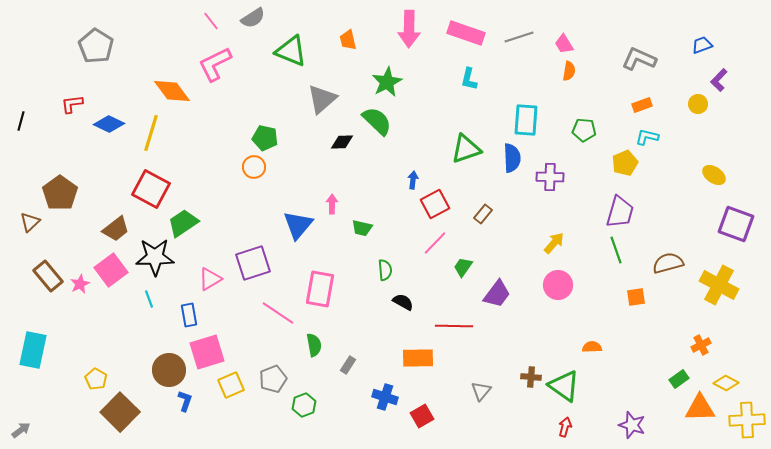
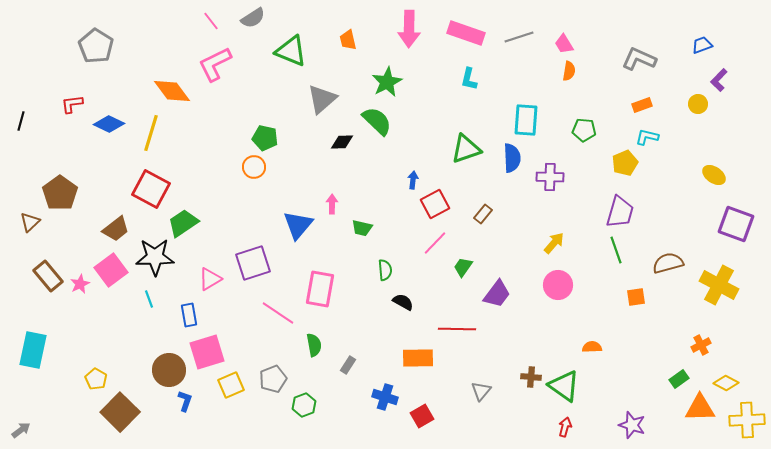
red line at (454, 326): moved 3 px right, 3 px down
